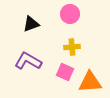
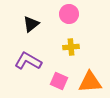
pink circle: moved 1 px left
black triangle: rotated 18 degrees counterclockwise
yellow cross: moved 1 px left
pink square: moved 6 px left, 9 px down
